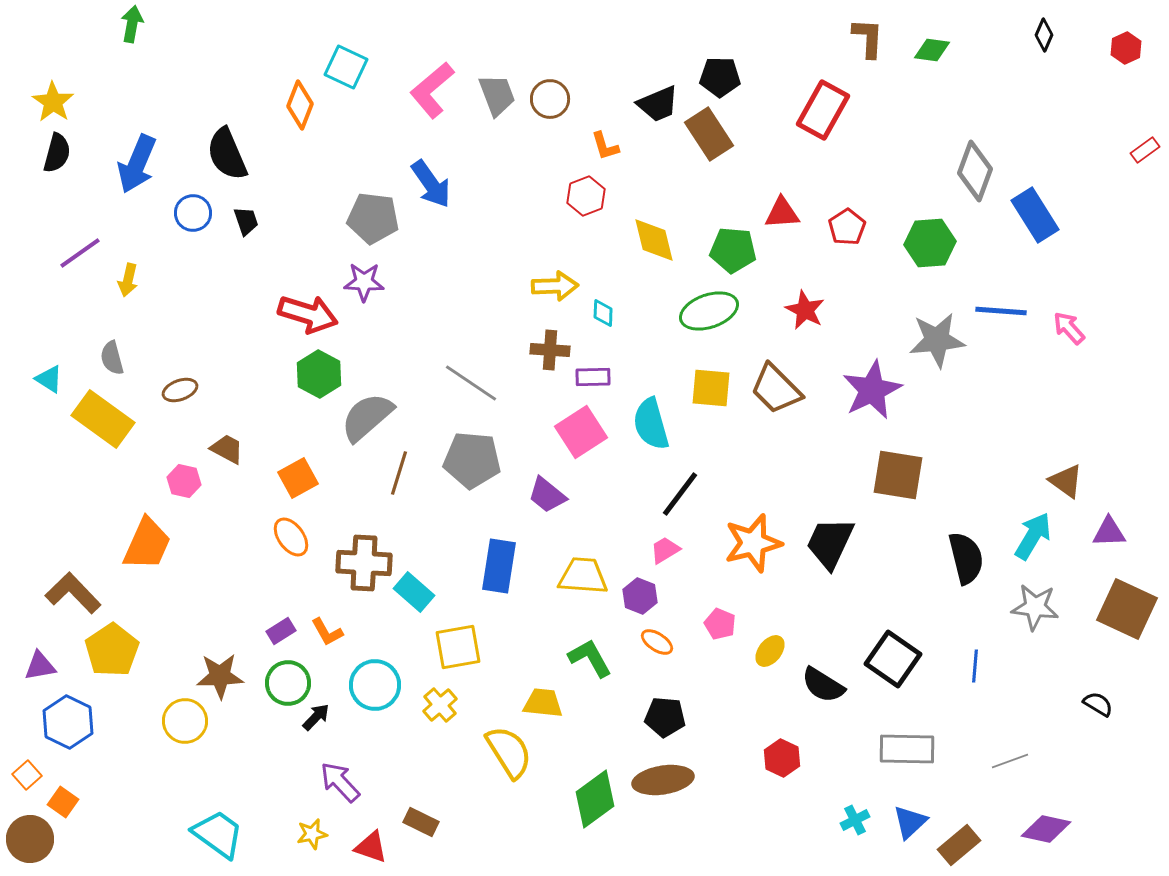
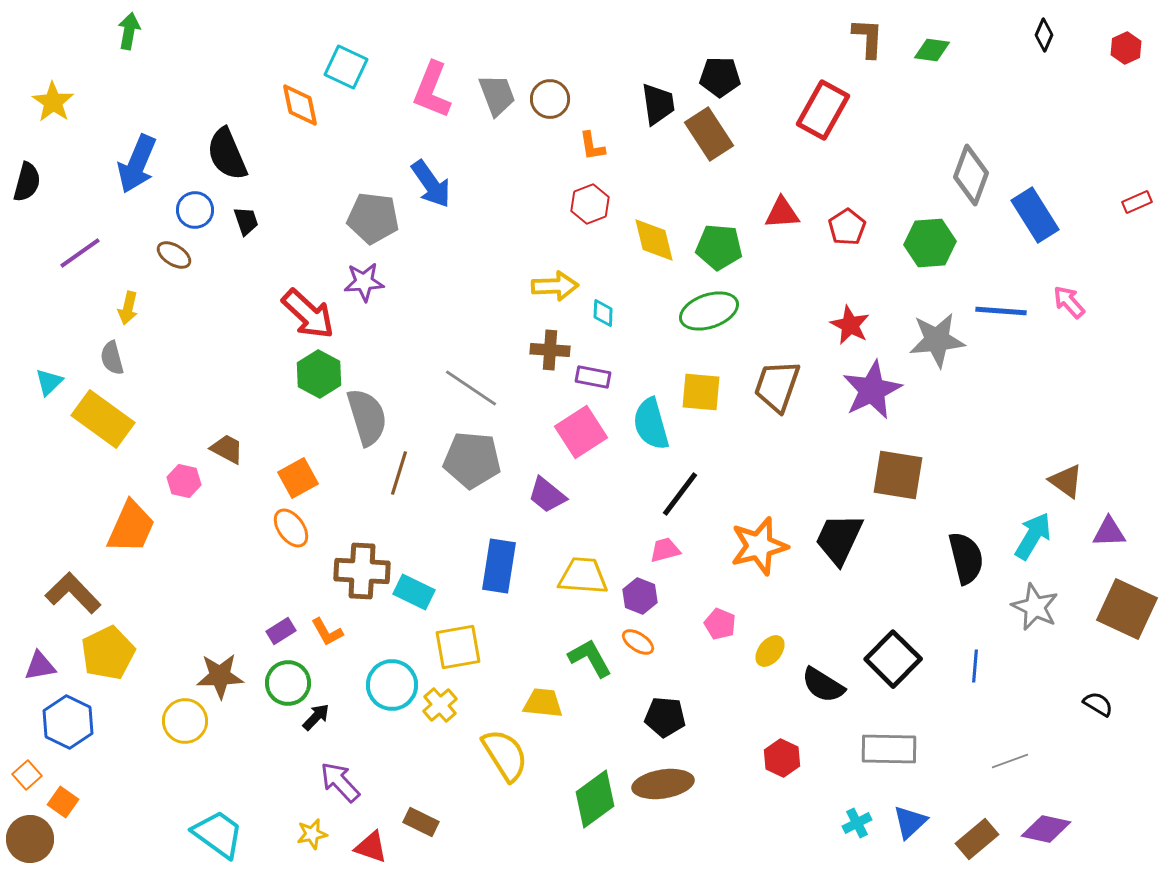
green arrow at (132, 24): moved 3 px left, 7 px down
pink L-shape at (432, 90): rotated 28 degrees counterclockwise
black trapezoid at (658, 104): rotated 75 degrees counterclockwise
orange diamond at (300, 105): rotated 33 degrees counterclockwise
orange L-shape at (605, 146): moved 13 px left; rotated 8 degrees clockwise
red rectangle at (1145, 150): moved 8 px left, 52 px down; rotated 12 degrees clockwise
black semicircle at (57, 153): moved 30 px left, 29 px down
gray diamond at (975, 171): moved 4 px left, 4 px down
red hexagon at (586, 196): moved 4 px right, 8 px down
blue circle at (193, 213): moved 2 px right, 3 px up
green pentagon at (733, 250): moved 14 px left, 3 px up
yellow arrow at (128, 280): moved 28 px down
purple star at (364, 282): rotated 6 degrees counterclockwise
red star at (805, 310): moved 45 px right, 15 px down
red arrow at (308, 314): rotated 26 degrees clockwise
pink arrow at (1069, 328): moved 26 px up
purple rectangle at (593, 377): rotated 12 degrees clockwise
cyan triangle at (49, 379): moved 3 px down; rotated 44 degrees clockwise
gray line at (471, 383): moved 5 px down
yellow square at (711, 388): moved 10 px left, 4 px down
brown trapezoid at (776, 389): moved 1 px right, 3 px up; rotated 64 degrees clockwise
brown ellipse at (180, 390): moved 6 px left, 135 px up; rotated 52 degrees clockwise
gray semicircle at (367, 417): rotated 114 degrees clockwise
orange ellipse at (291, 537): moved 9 px up
orange star at (753, 543): moved 6 px right, 3 px down
black trapezoid at (830, 543): moved 9 px right, 4 px up
orange trapezoid at (147, 544): moved 16 px left, 17 px up
pink trapezoid at (665, 550): rotated 16 degrees clockwise
brown cross at (364, 563): moved 2 px left, 8 px down
cyan rectangle at (414, 592): rotated 15 degrees counterclockwise
gray star at (1035, 607): rotated 18 degrees clockwise
orange ellipse at (657, 642): moved 19 px left
yellow pentagon at (112, 650): moved 4 px left, 3 px down; rotated 8 degrees clockwise
black square at (893, 659): rotated 10 degrees clockwise
cyan circle at (375, 685): moved 17 px right
gray rectangle at (907, 749): moved 18 px left
yellow semicircle at (509, 752): moved 4 px left, 3 px down
brown ellipse at (663, 780): moved 4 px down
cyan cross at (855, 820): moved 2 px right, 3 px down
brown rectangle at (959, 845): moved 18 px right, 6 px up
